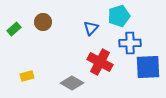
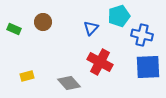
green rectangle: rotated 64 degrees clockwise
blue cross: moved 12 px right, 8 px up; rotated 15 degrees clockwise
gray diamond: moved 3 px left; rotated 20 degrees clockwise
